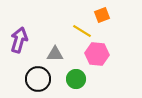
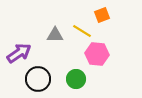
purple arrow: moved 13 px down; rotated 40 degrees clockwise
gray triangle: moved 19 px up
